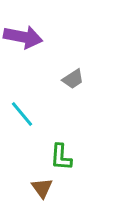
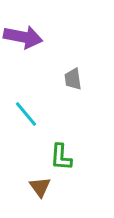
gray trapezoid: rotated 115 degrees clockwise
cyan line: moved 4 px right
brown triangle: moved 2 px left, 1 px up
